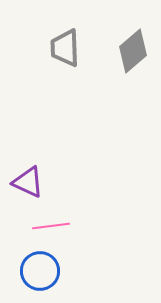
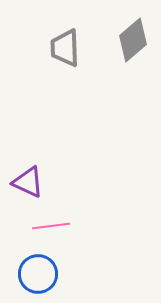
gray diamond: moved 11 px up
blue circle: moved 2 px left, 3 px down
